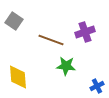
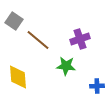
purple cross: moved 5 px left, 7 px down
brown line: moved 13 px left; rotated 20 degrees clockwise
blue cross: rotated 24 degrees clockwise
